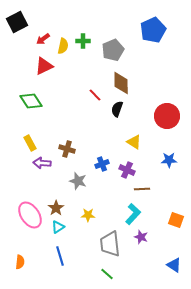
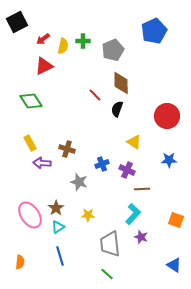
blue pentagon: moved 1 px right, 1 px down
gray star: moved 1 px right, 1 px down
